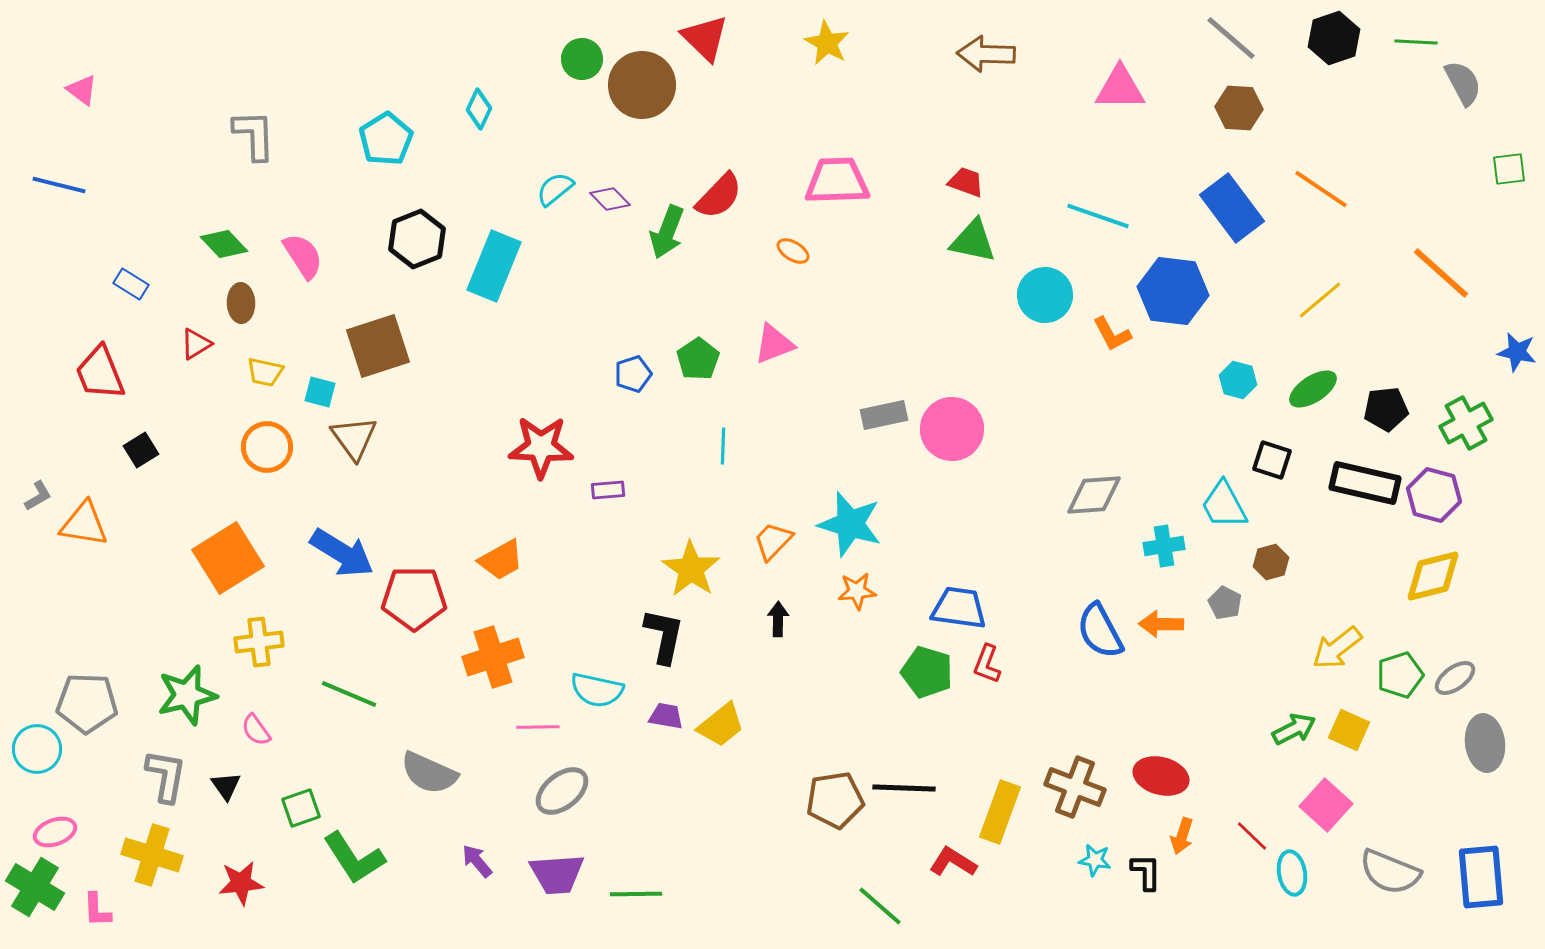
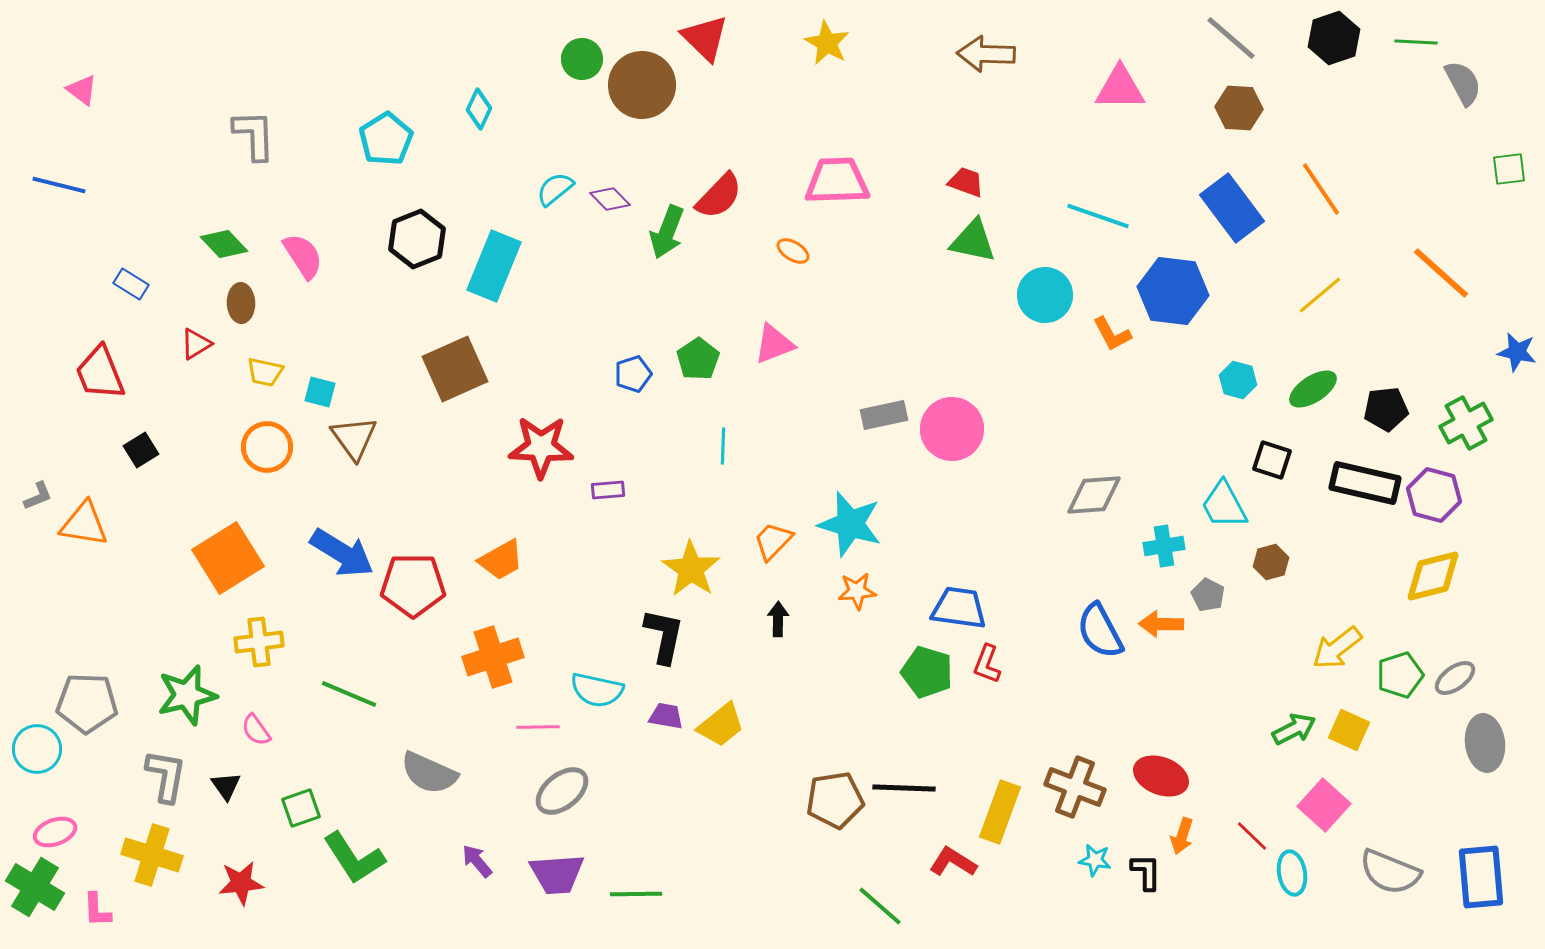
orange line at (1321, 189): rotated 22 degrees clockwise
yellow line at (1320, 300): moved 5 px up
brown square at (378, 346): moved 77 px right, 23 px down; rotated 6 degrees counterclockwise
gray L-shape at (38, 496): rotated 8 degrees clockwise
red pentagon at (414, 598): moved 1 px left, 13 px up
gray pentagon at (1225, 603): moved 17 px left, 8 px up
red ellipse at (1161, 776): rotated 6 degrees clockwise
pink square at (1326, 805): moved 2 px left
